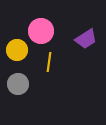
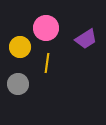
pink circle: moved 5 px right, 3 px up
yellow circle: moved 3 px right, 3 px up
yellow line: moved 2 px left, 1 px down
